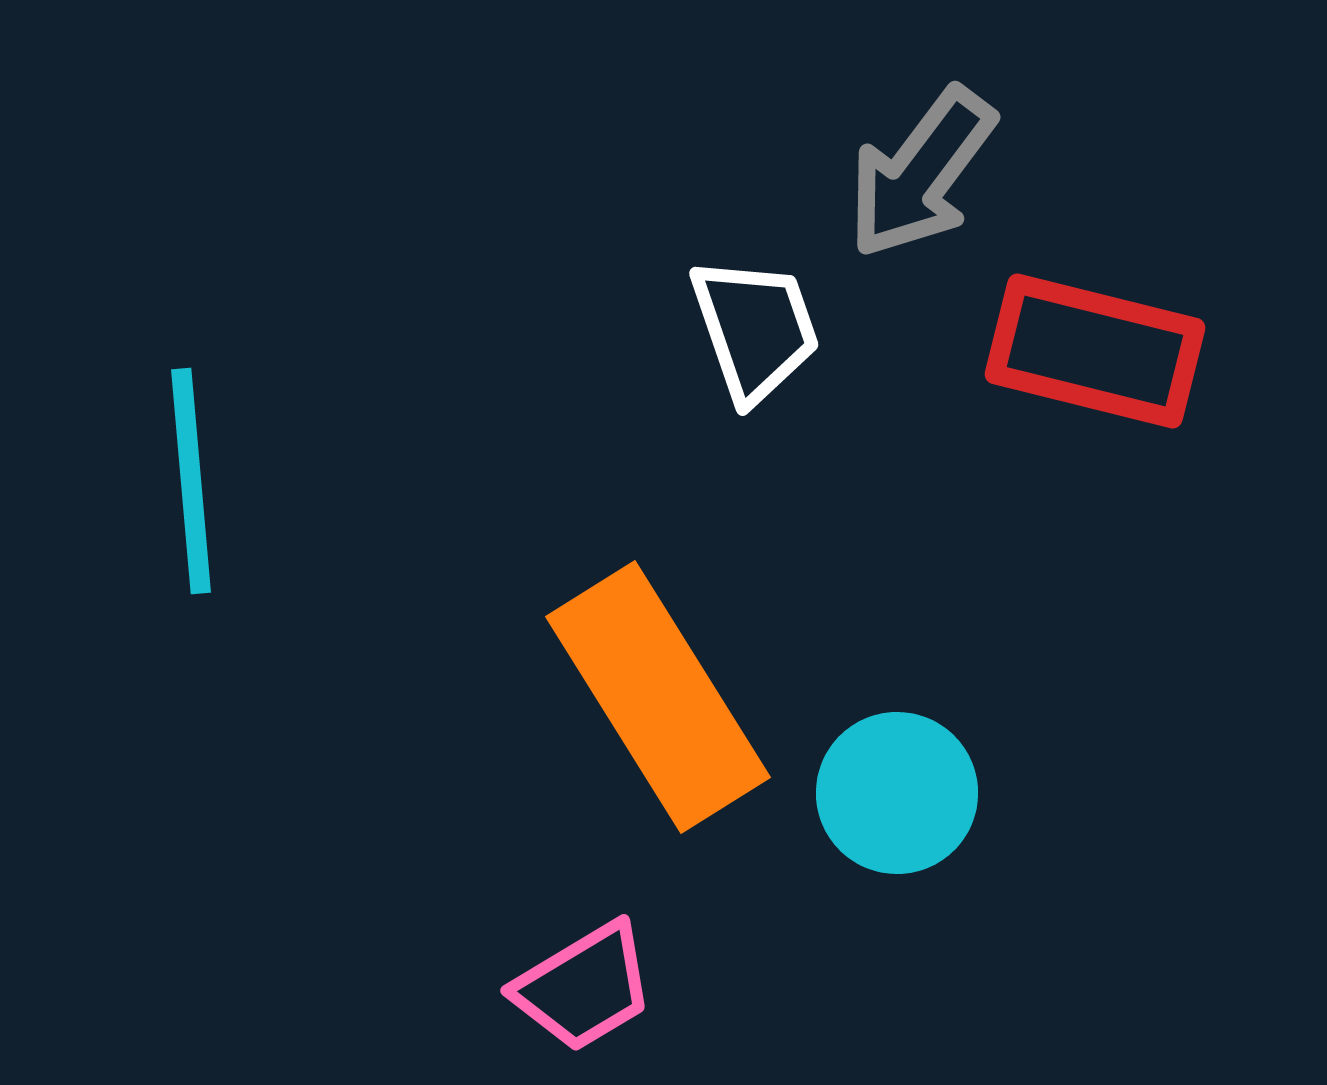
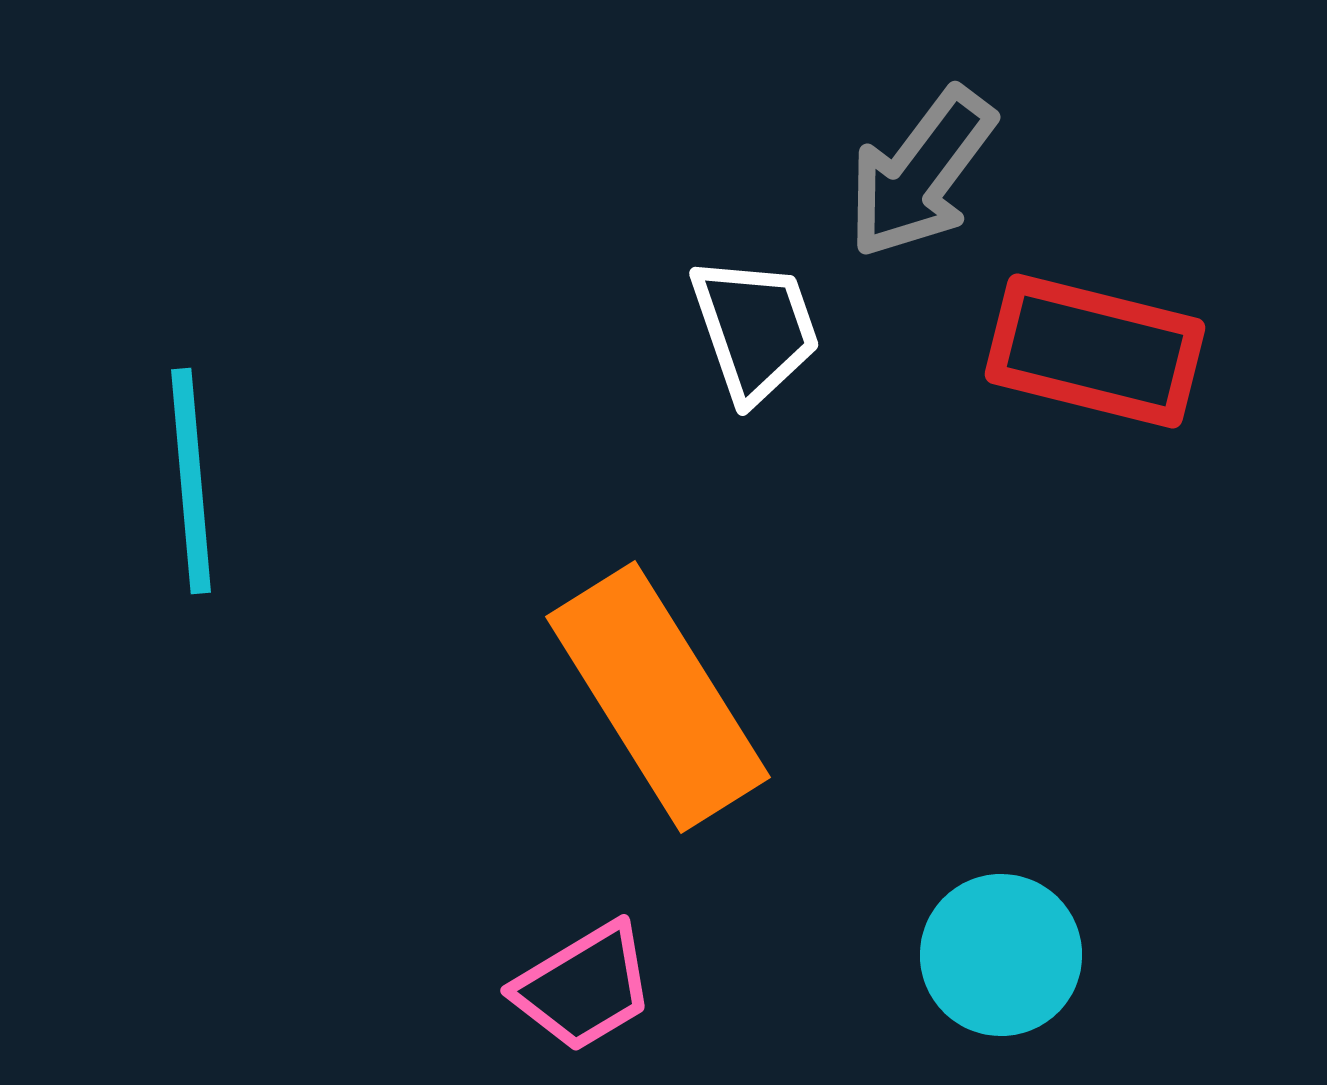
cyan circle: moved 104 px right, 162 px down
